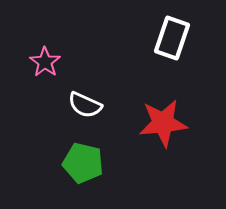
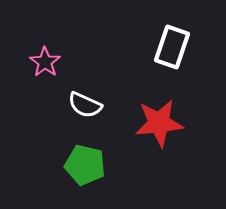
white rectangle: moved 9 px down
red star: moved 4 px left
green pentagon: moved 2 px right, 2 px down
